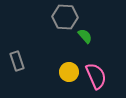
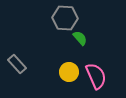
gray hexagon: moved 1 px down
green semicircle: moved 5 px left, 2 px down
gray rectangle: moved 3 px down; rotated 24 degrees counterclockwise
